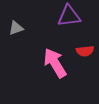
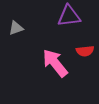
pink arrow: rotated 8 degrees counterclockwise
